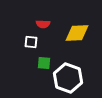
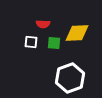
green square: moved 10 px right, 20 px up
white hexagon: moved 2 px right; rotated 20 degrees clockwise
